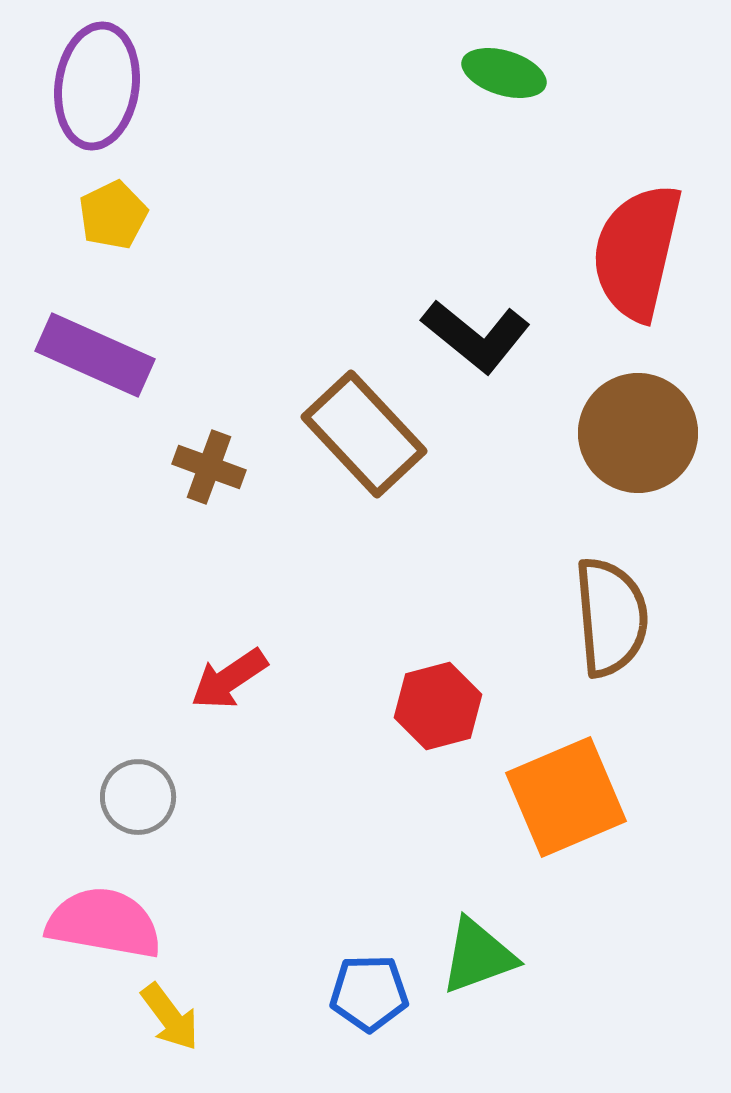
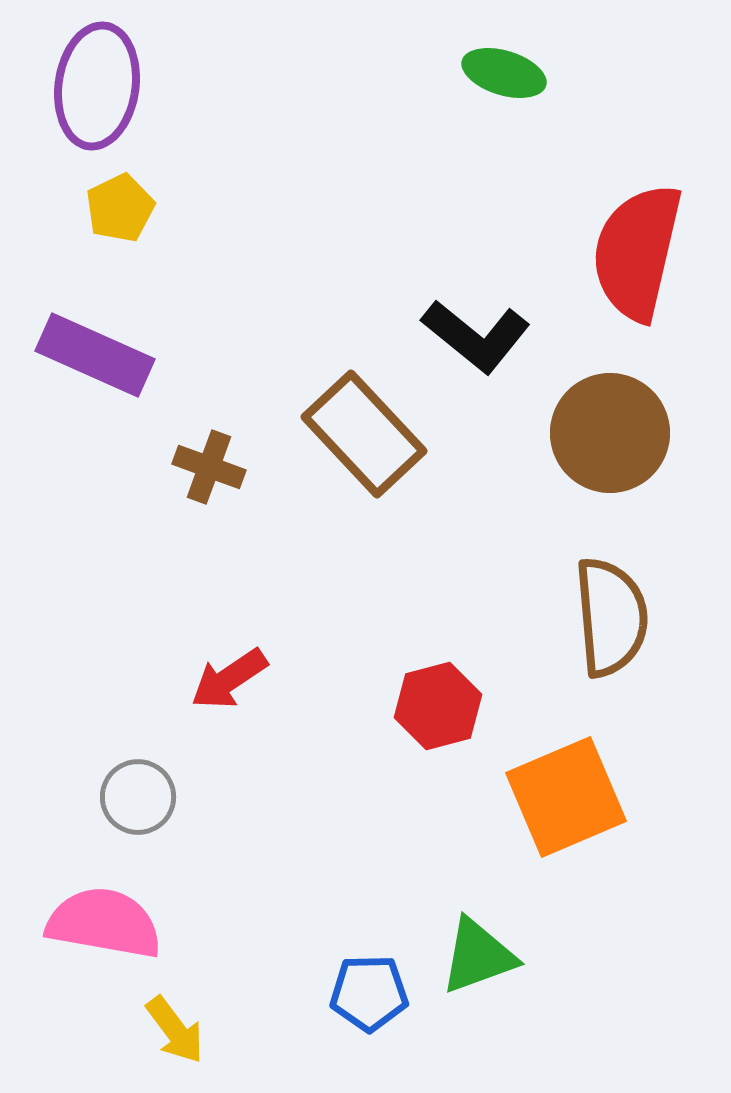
yellow pentagon: moved 7 px right, 7 px up
brown circle: moved 28 px left
yellow arrow: moved 5 px right, 13 px down
